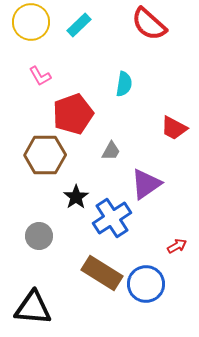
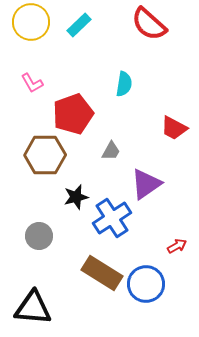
pink L-shape: moved 8 px left, 7 px down
black star: rotated 20 degrees clockwise
